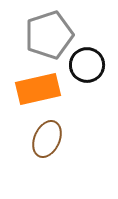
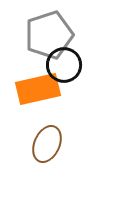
black circle: moved 23 px left
brown ellipse: moved 5 px down
